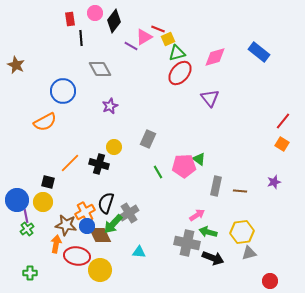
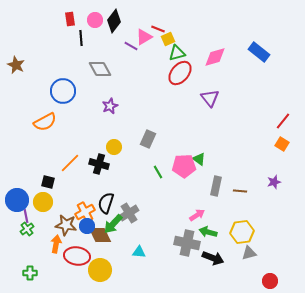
pink circle at (95, 13): moved 7 px down
